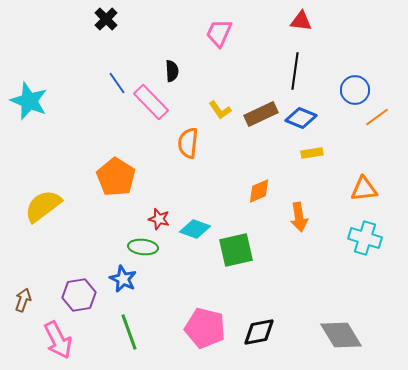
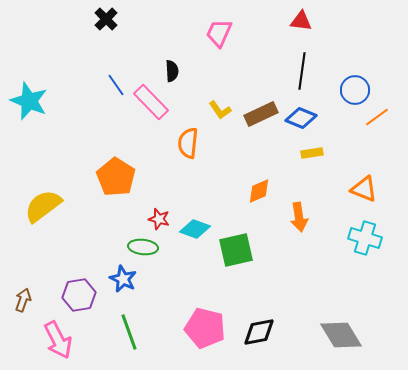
black line: moved 7 px right
blue line: moved 1 px left, 2 px down
orange triangle: rotated 28 degrees clockwise
